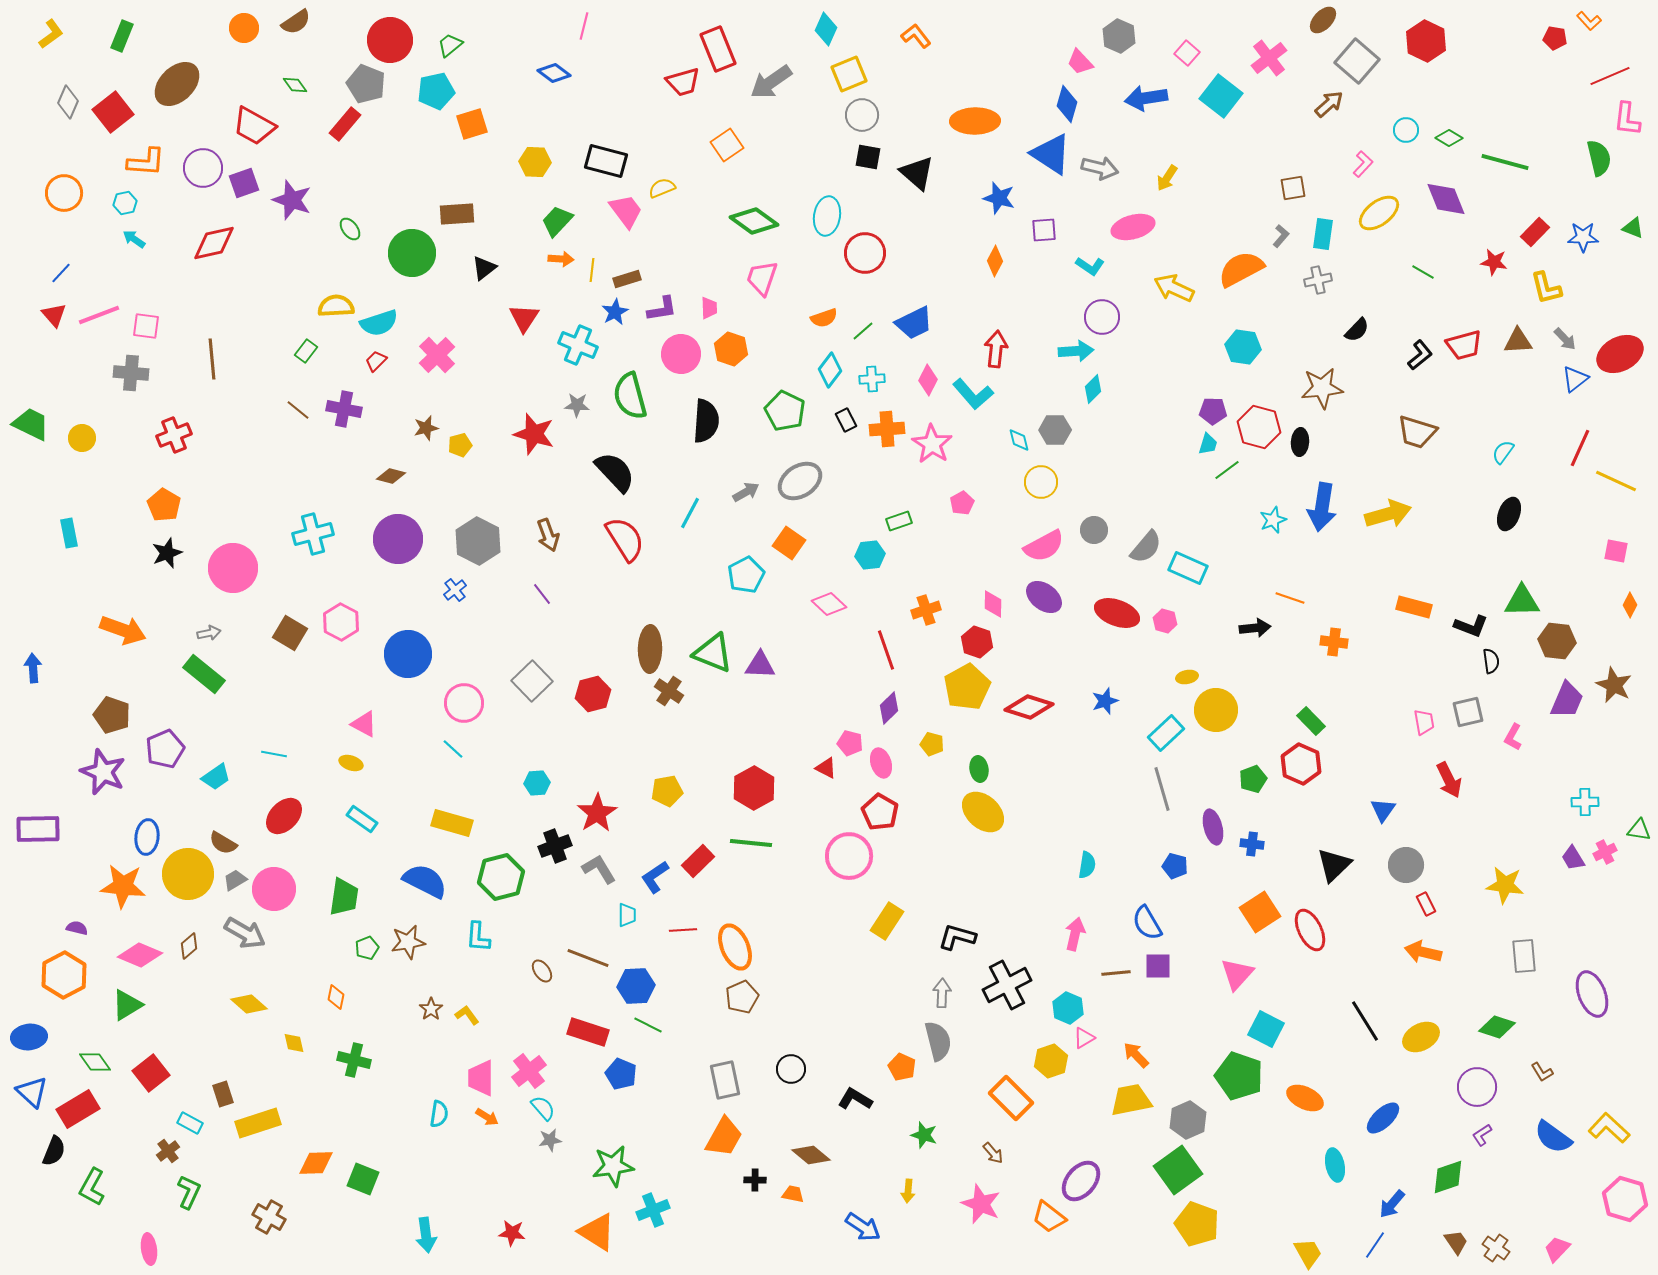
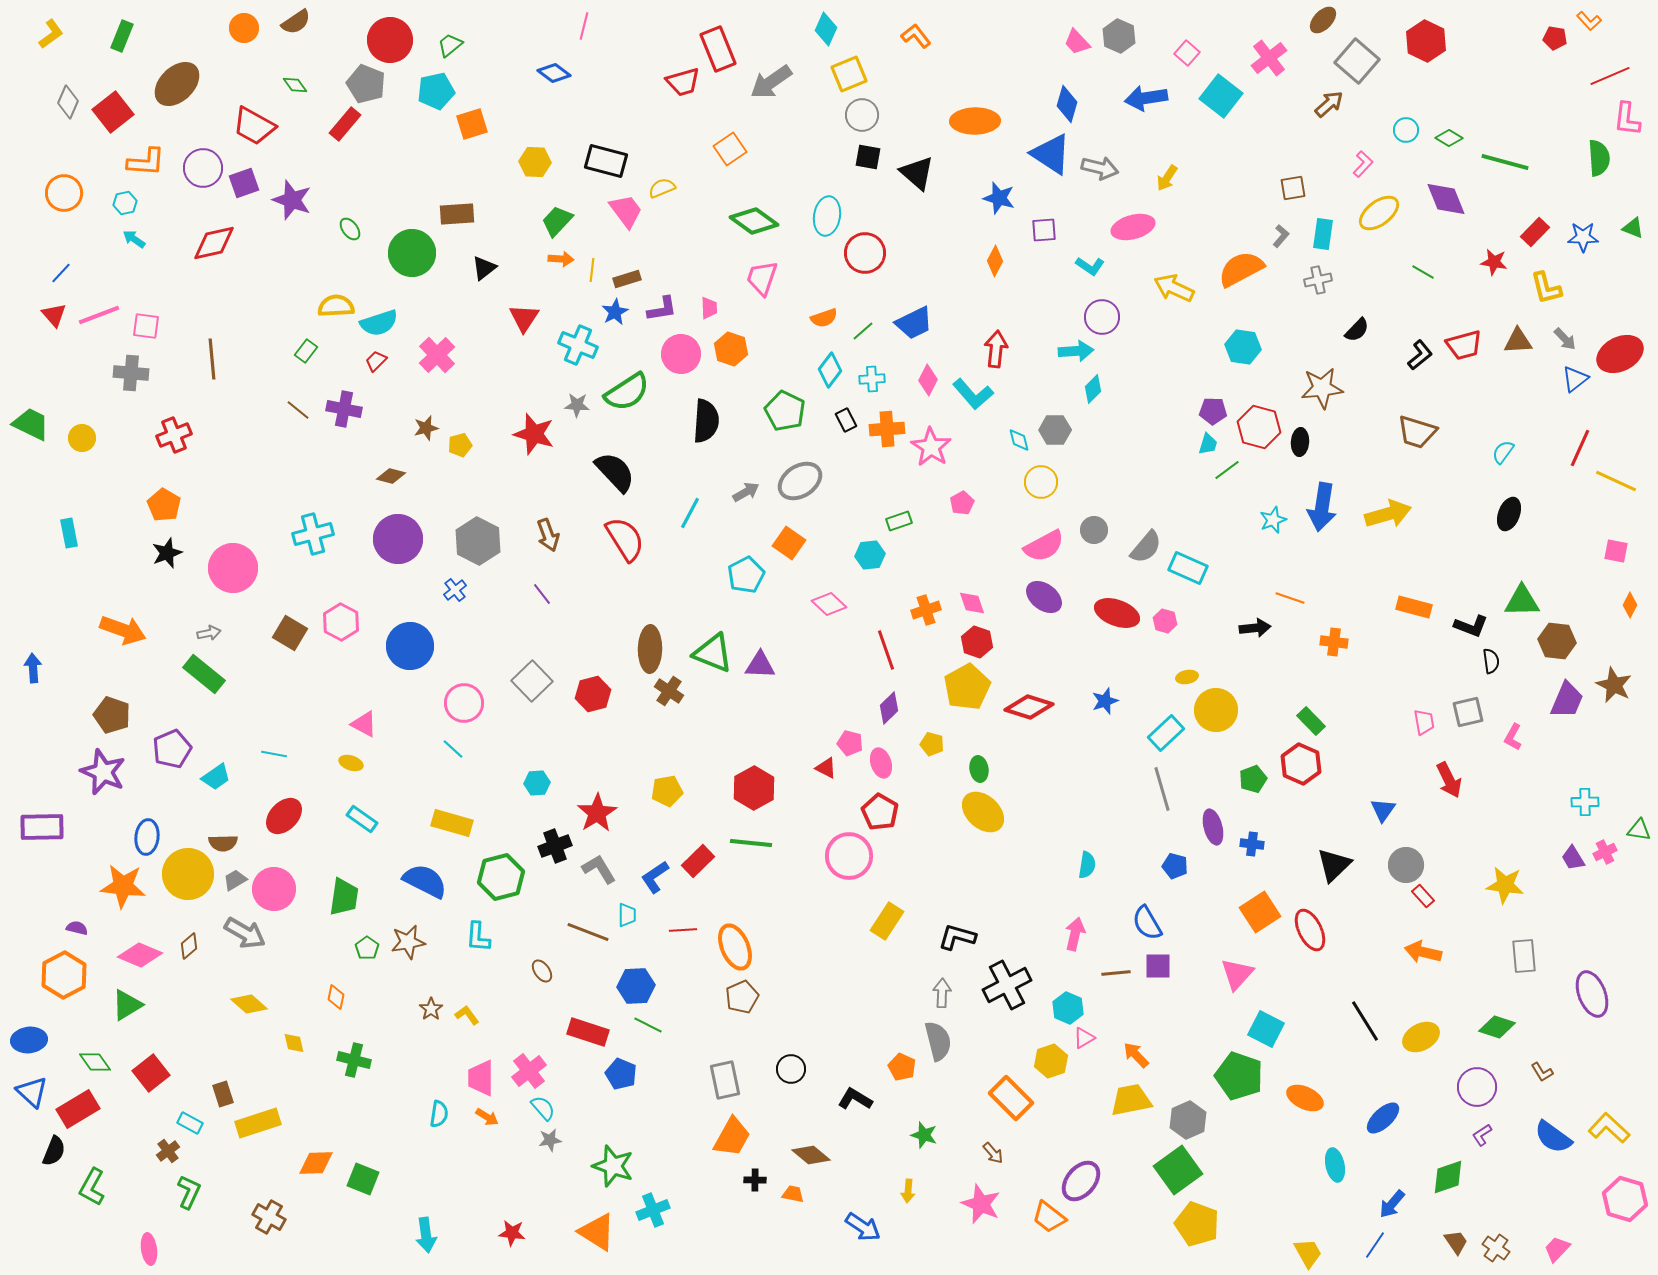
pink trapezoid at (1080, 62): moved 3 px left, 20 px up
orange square at (727, 145): moved 3 px right, 4 px down
green semicircle at (1599, 158): rotated 9 degrees clockwise
green semicircle at (630, 396): moved 3 px left, 4 px up; rotated 108 degrees counterclockwise
pink star at (932, 444): moved 1 px left, 3 px down
pink diamond at (993, 604): moved 21 px left, 1 px up; rotated 20 degrees counterclockwise
blue circle at (408, 654): moved 2 px right, 8 px up
purple pentagon at (165, 749): moved 7 px right
purple rectangle at (38, 829): moved 4 px right, 2 px up
brown semicircle at (223, 843): rotated 32 degrees counterclockwise
red rectangle at (1426, 904): moved 3 px left, 8 px up; rotated 15 degrees counterclockwise
green pentagon at (367, 948): rotated 15 degrees counterclockwise
brown line at (588, 958): moved 26 px up
blue ellipse at (29, 1037): moved 3 px down
orange trapezoid at (724, 1137): moved 8 px right
green star at (613, 1166): rotated 27 degrees clockwise
